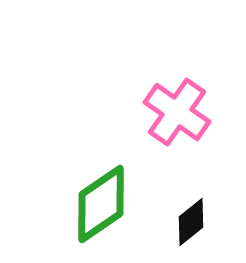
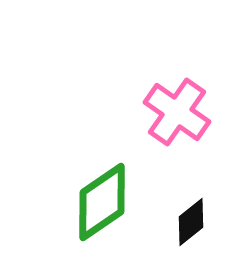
green diamond: moved 1 px right, 2 px up
